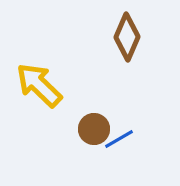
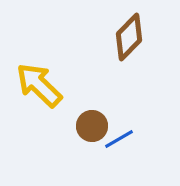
brown diamond: moved 2 px right; rotated 21 degrees clockwise
brown circle: moved 2 px left, 3 px up
